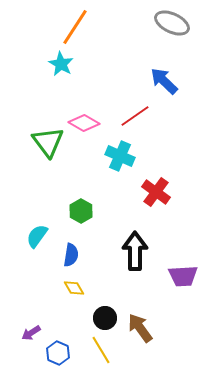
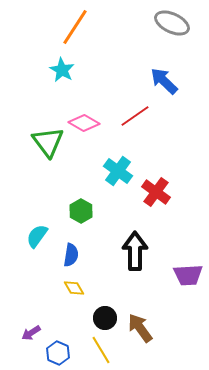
cyan star: moved 1 px right, 6 px down
cyan cross: moved 2 px left, 15 px down; rotated 12 degrees clockwise
purple trapezoid: moved 5 px right, 1 px up
